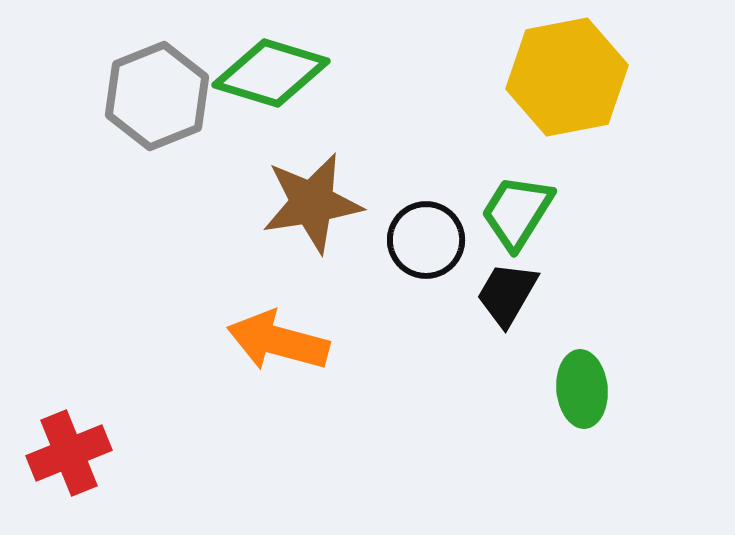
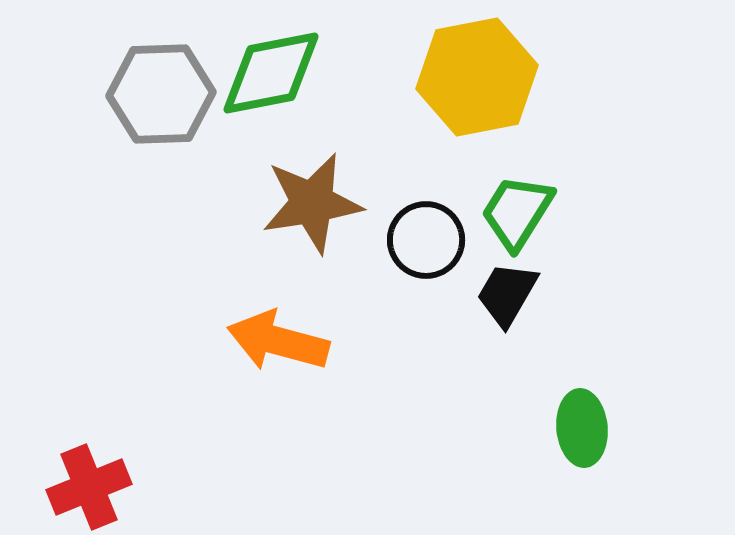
green diamond: rotated 28 degrees counterclockwise
yellow hexagon: moved 90 px left
gray hexagon: moved 4 px right, 2 px up; rotated 20 degrees clockwise
green ellipse: moved 39 px down
red cross: moved 20 px right, 34 px down
